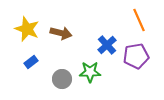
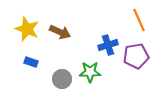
brown arrow: moved 1 px left, 1 px up; rotated 10 degrees clockwise
blue cross: moved 1 px right; rotated 24 degrees clockwise
blue rectangle: rotated 56 degrees clockwise
